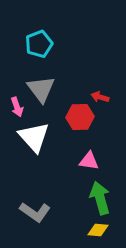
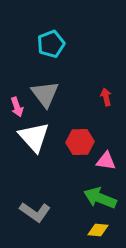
cyan pentagon: moved 12 px right
gray triangle: moved 4 px right, 5 px down
red arrow: moved 6 px right; rotated 60 degrees clockwise
red hexagon: moved 25 px down
pink triangle: moved 17 px right
green arrow: rotated 52 degrees counterclockwise
